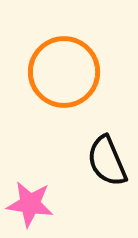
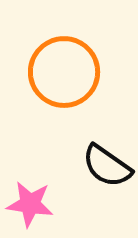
black semicircle: moved 5 px down; rotated 32 degrees counterclockwise
